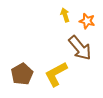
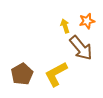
yellow arrow: moved 11 px down
orange star: rotated 28 degrees counterclockwise
brown arrow: moved 1 px right
